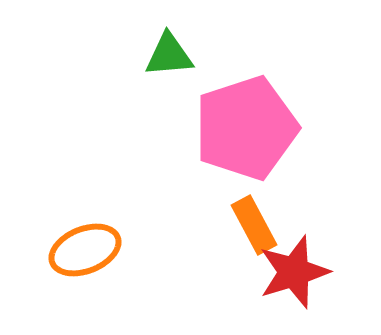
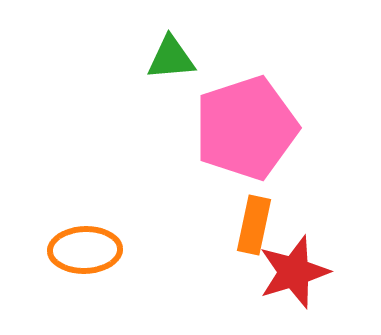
green triangle: moved 2 px right, 3 px down
orange rectangle: rotated 40 degrees clockwise
orange ellipse: rotated 20 degrees clockwise
